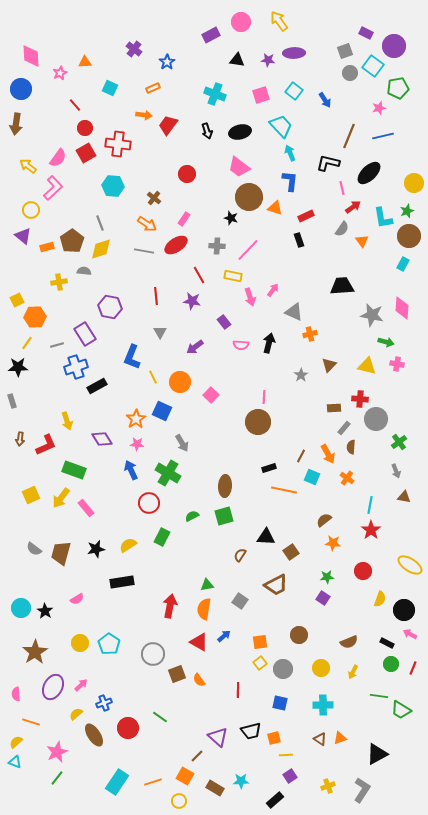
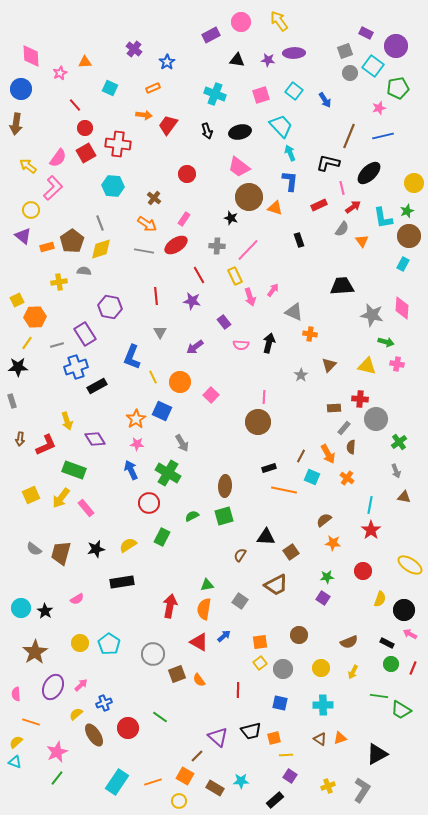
purple circle at (394, 46): moved 2 px right
red rectangle at (306, 216): moved 13 px right, 11 px up
yellow rectangle at (233, 276): moved 2 px right; rotated 54 degrees clockwise
orange cross at (310, 334): rotated 24 degrees clockwise
purple diamond at (102, 439): moved 7 px left
purple square at (290, 776): rotated 24 degrees counterclockwise
